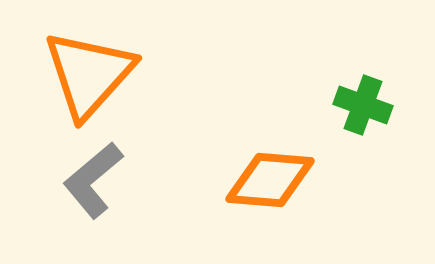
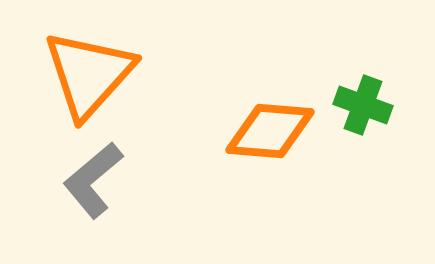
orange diamond: moved 49 px up
